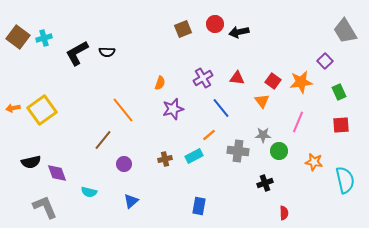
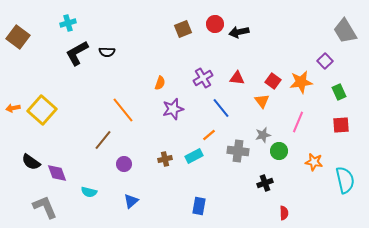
cyan cross at (44, 38): moved 24 px right, 15 px up
yellow square at (42, 110): rotated 12 degrees counterclockwise
gray star at (263, 135): rotated 14 degrees counterclockwise
black semicircle at (31, 162): rotated 48 degrees clockwise
